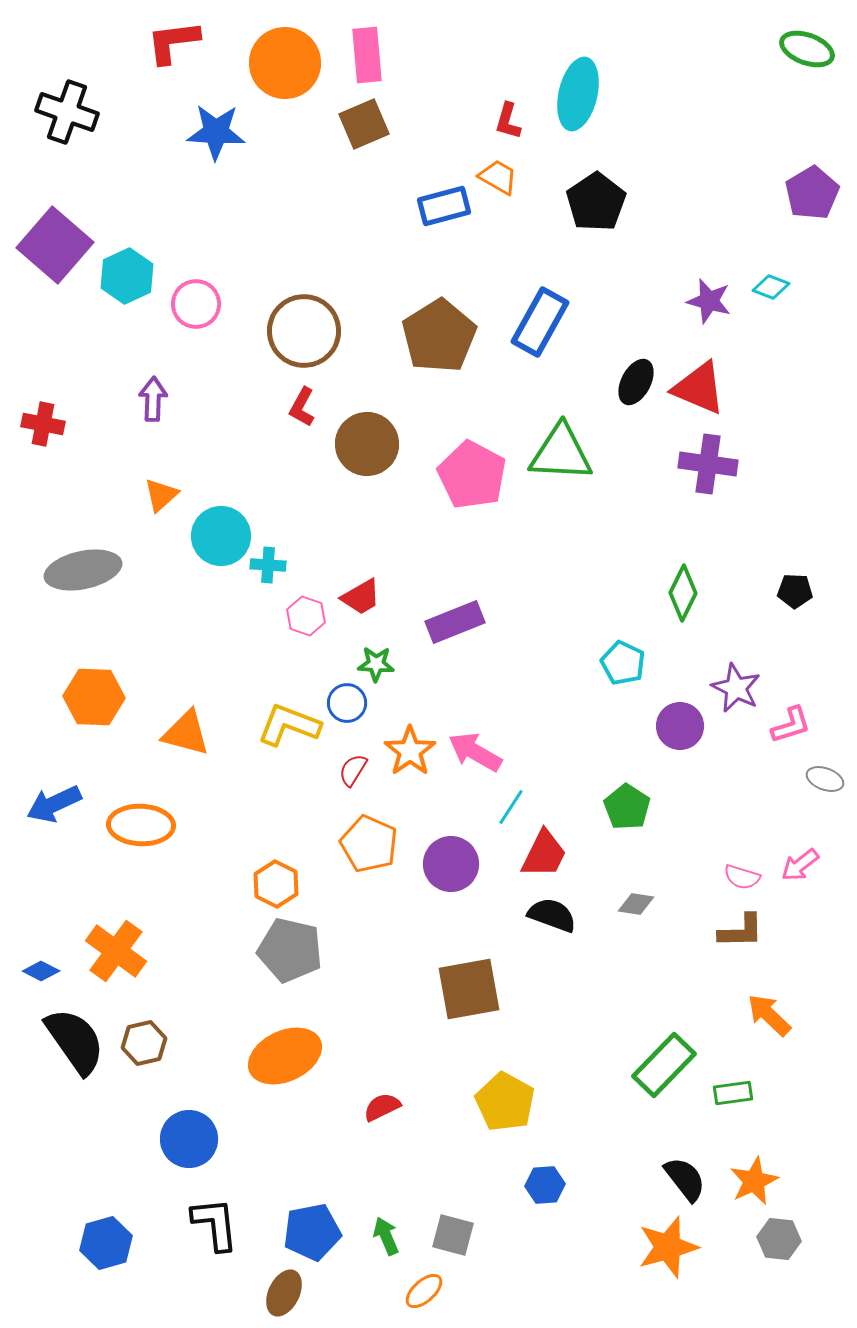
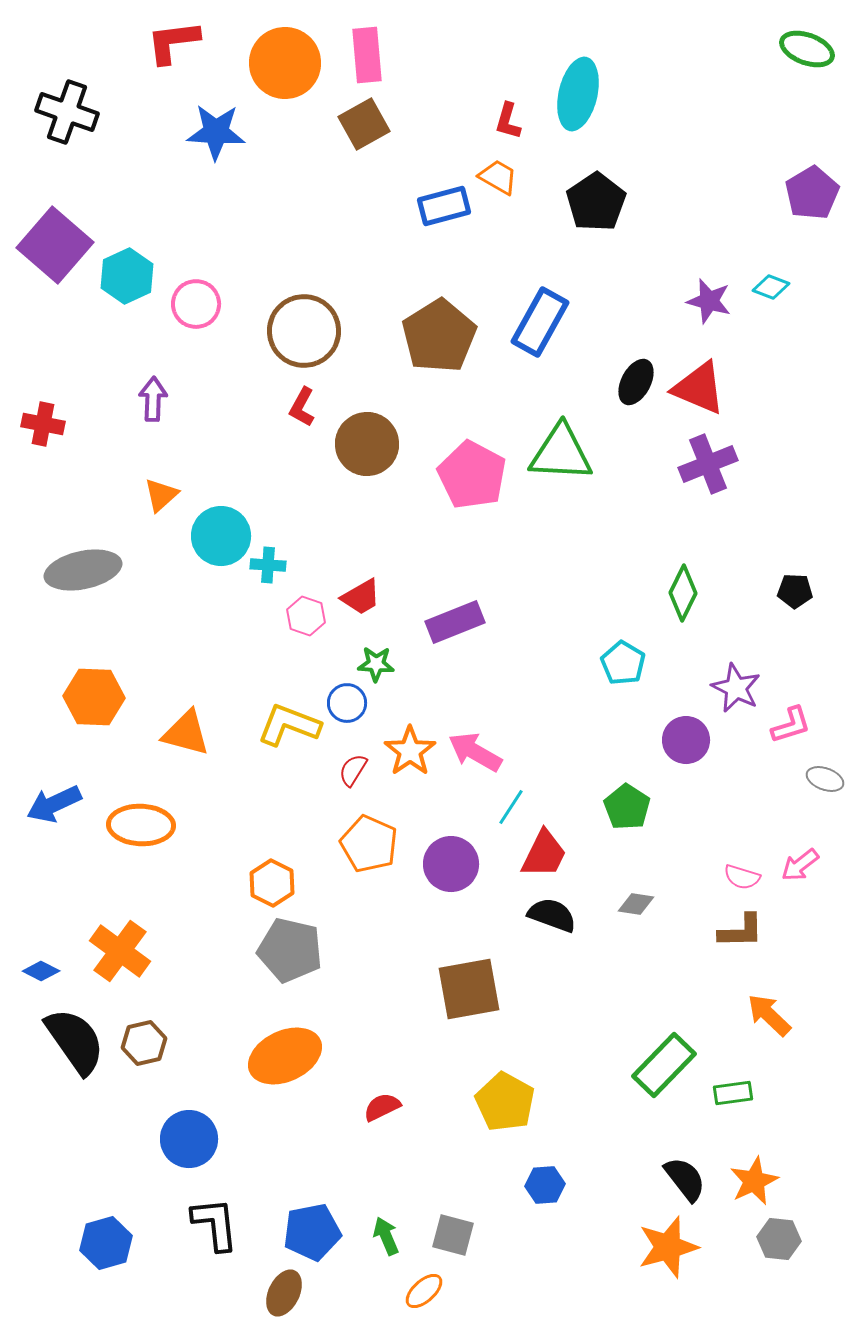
brown square at (364, 124): rotated 6 degrees counterclockwise
purple cross at (708, 464): rotated 30 degrees counterclockwise
cyan pentagon at (623, 663): rotated 6 degrees clockwise
purple circle at (680, 726): moved 6 px right, 14 px down
orange hexagon at (276, 884): moved 4 px left, 1 px up
orange cross at (116, 951): moved 4 px right
